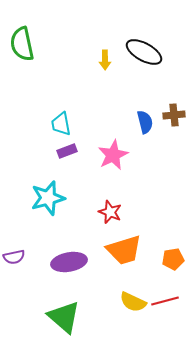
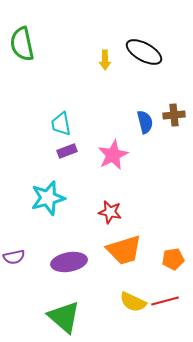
red star: rotated 10 degrees counterclockwise
